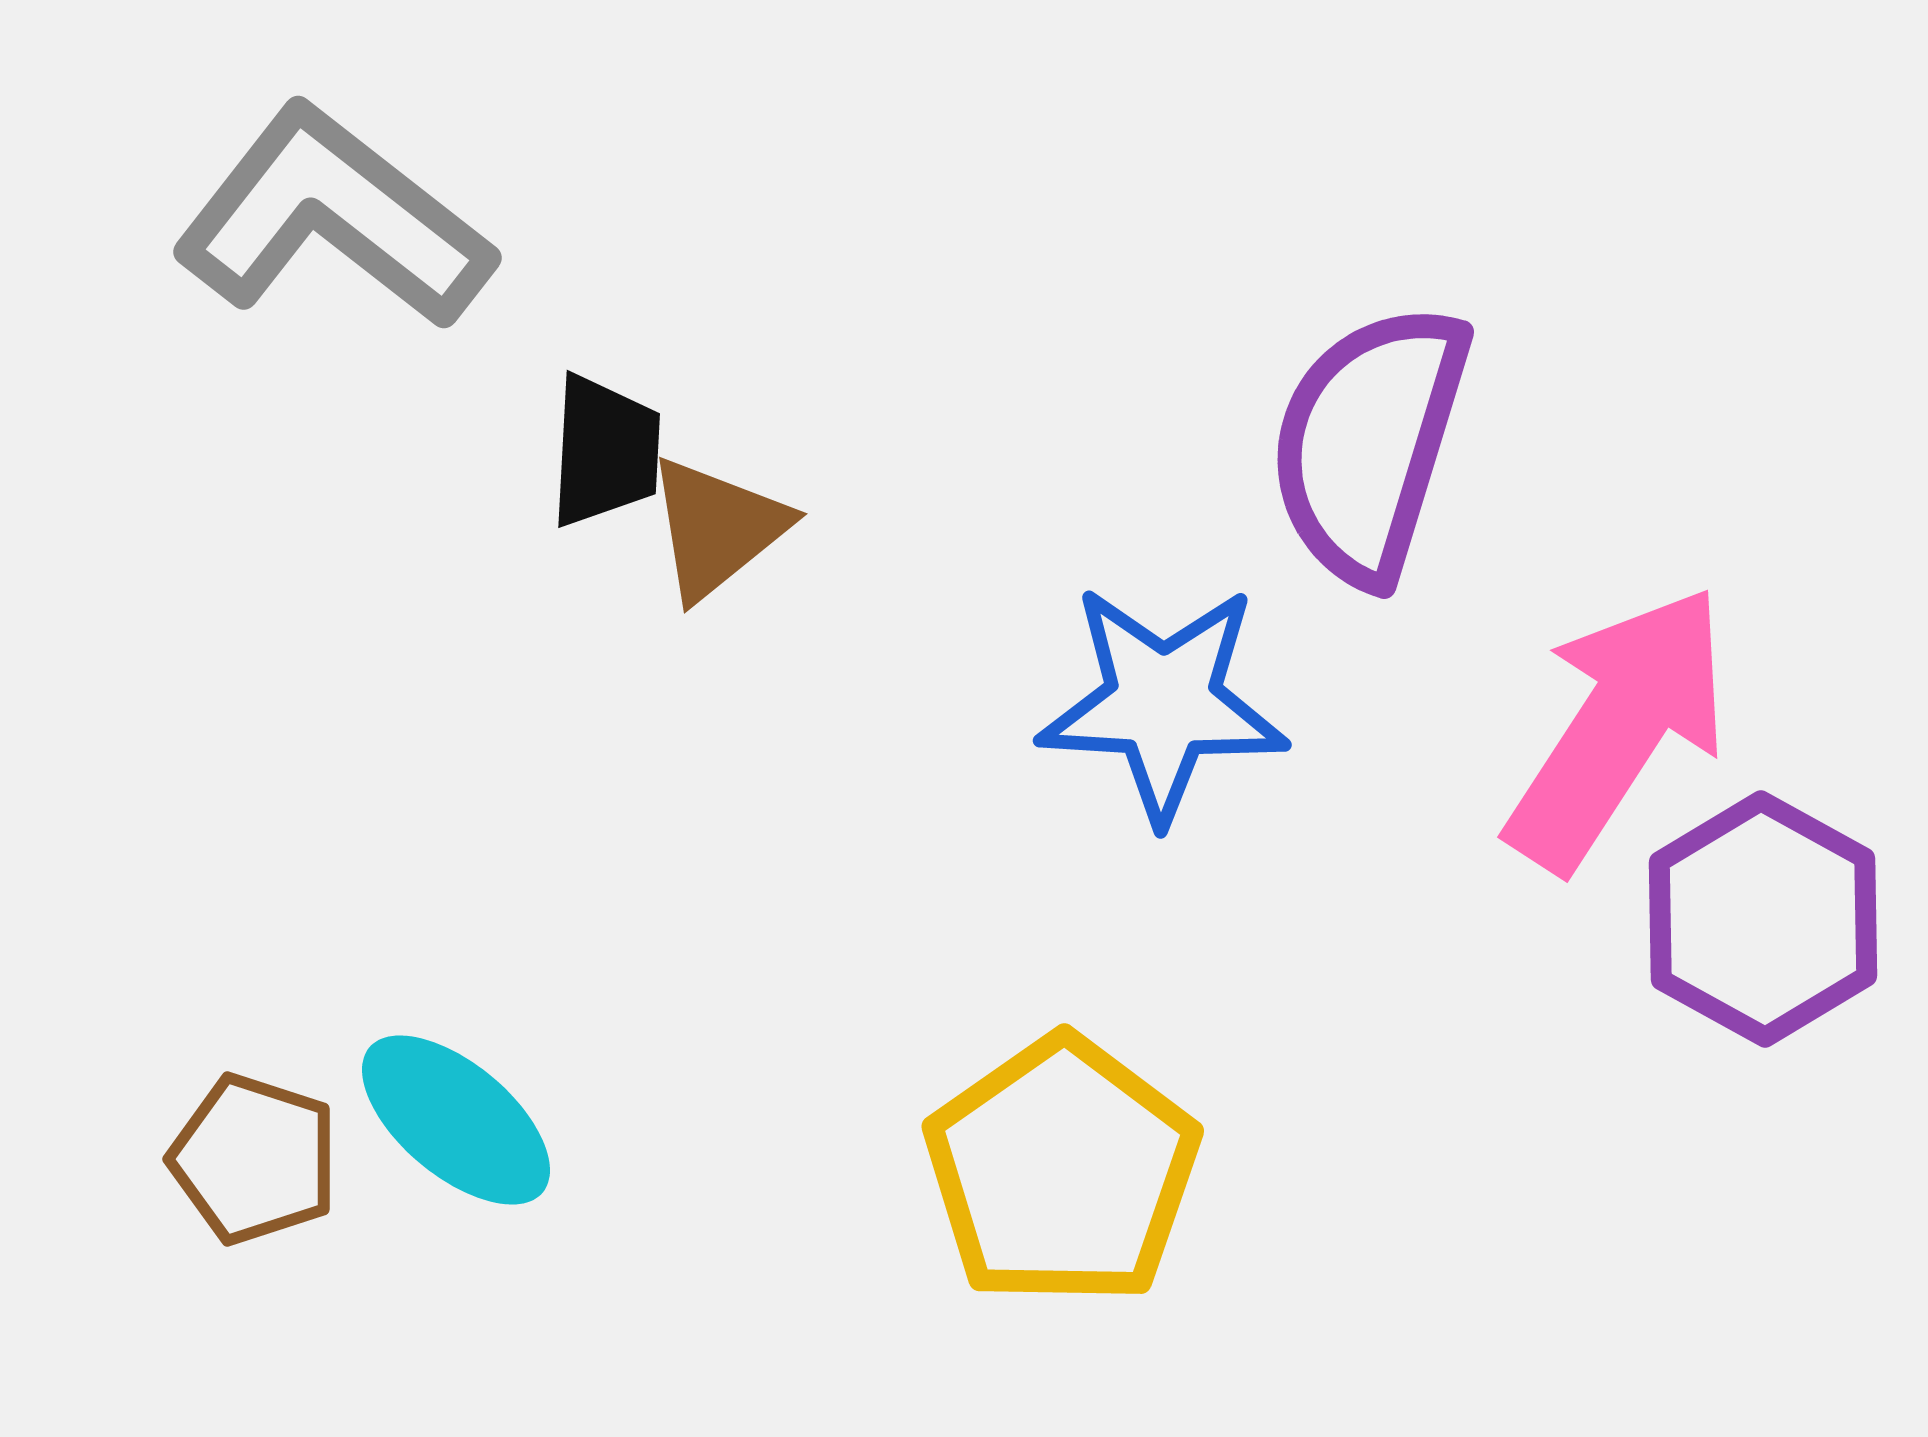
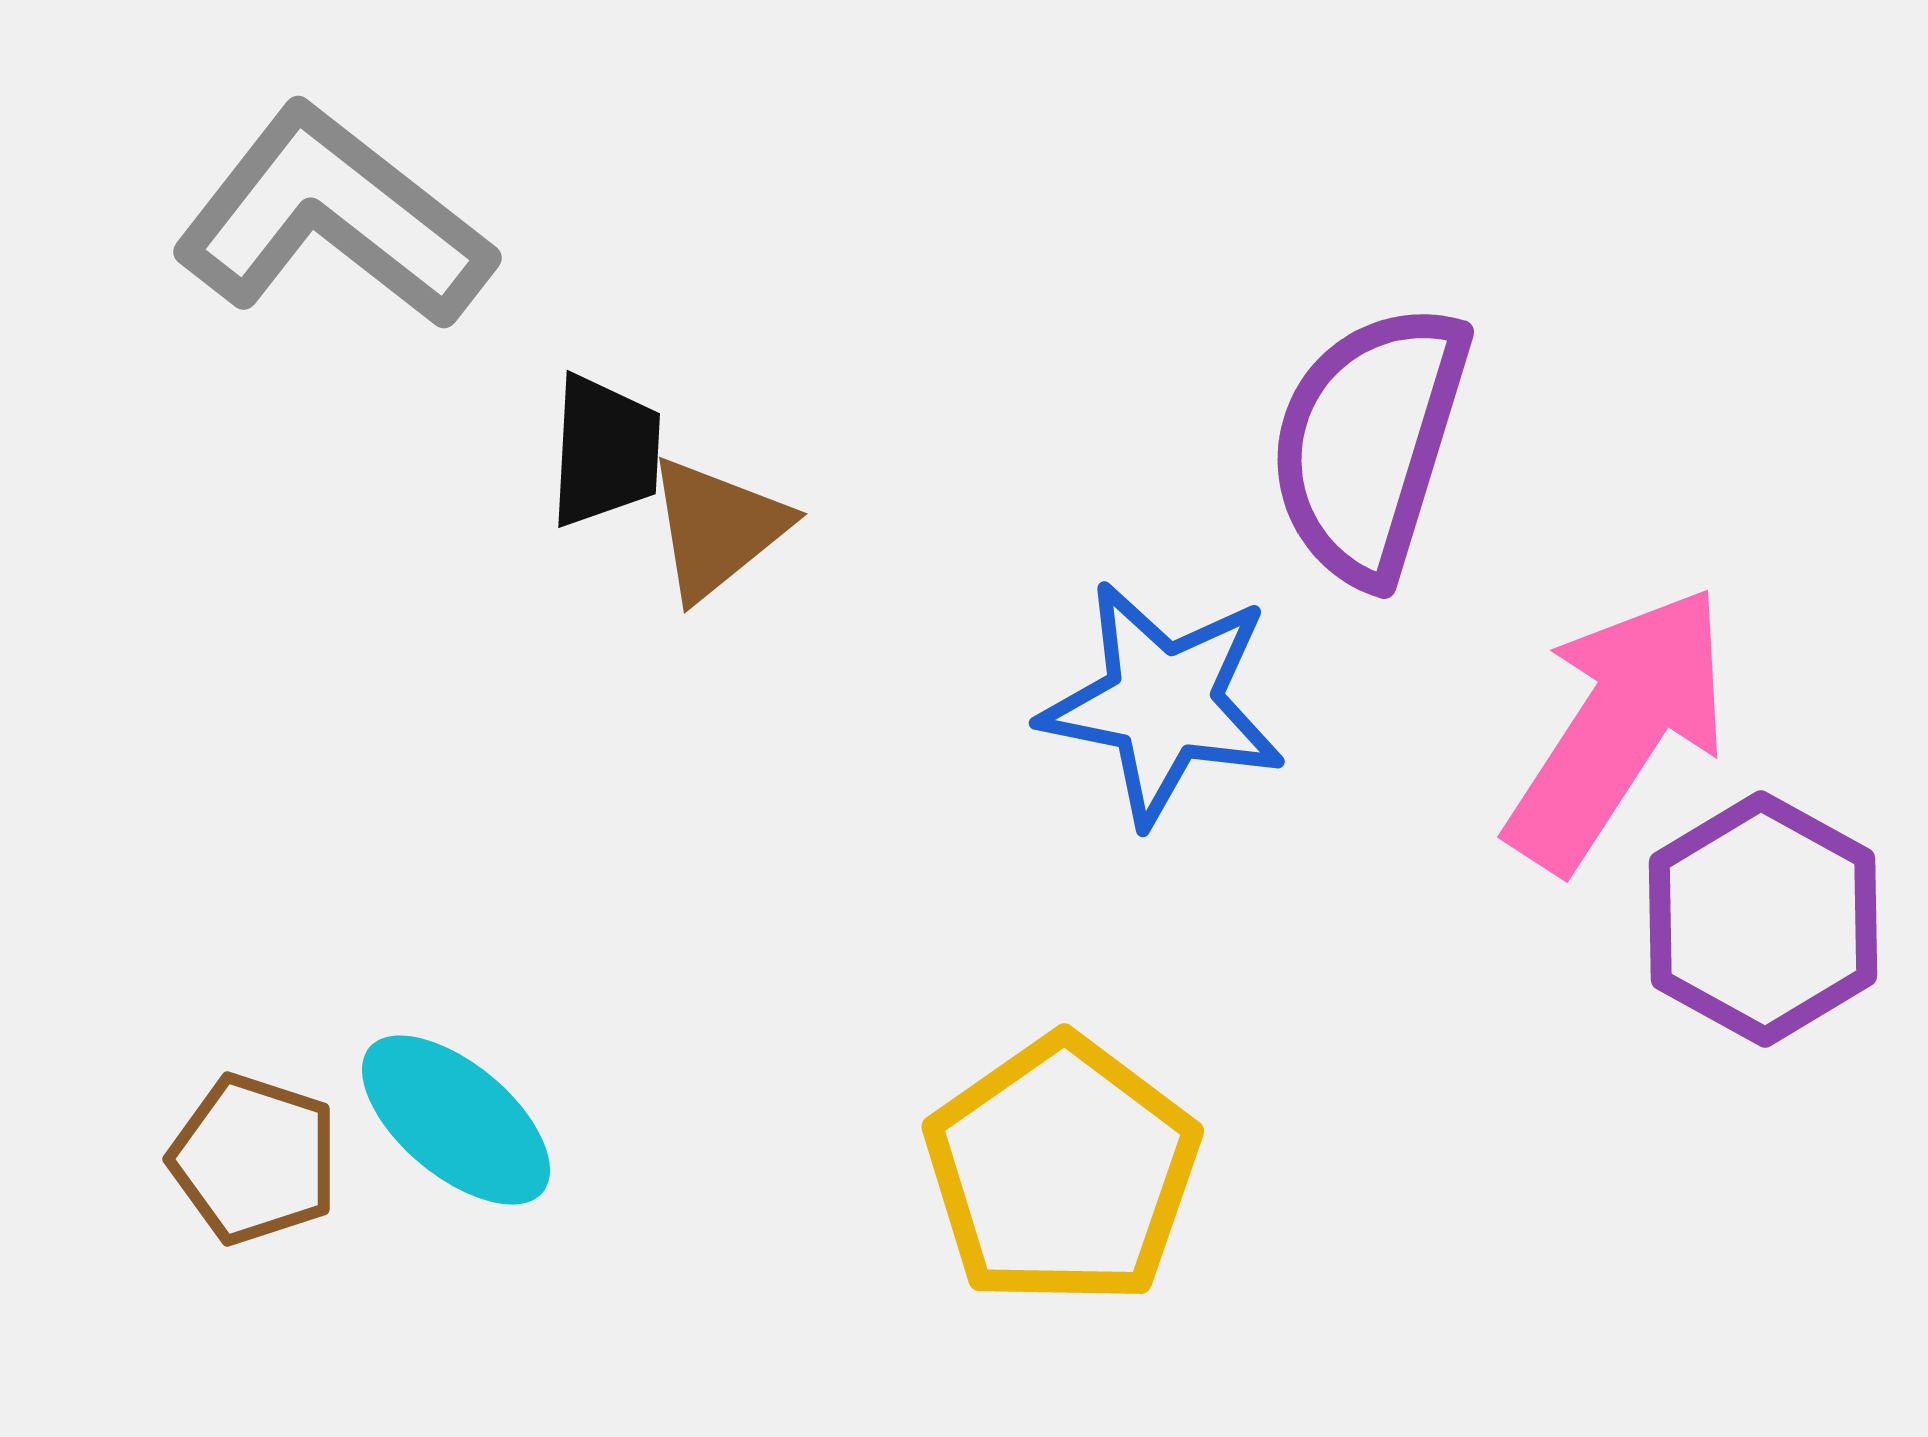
blue star: rotated 8 degrees clockwise
